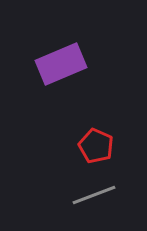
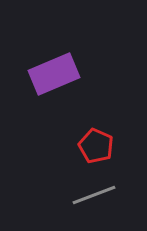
purple rectangle: moved 7 px left, 10 px down
